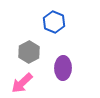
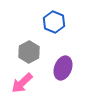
purple ellipse: rotated 20 degrees clockwise
